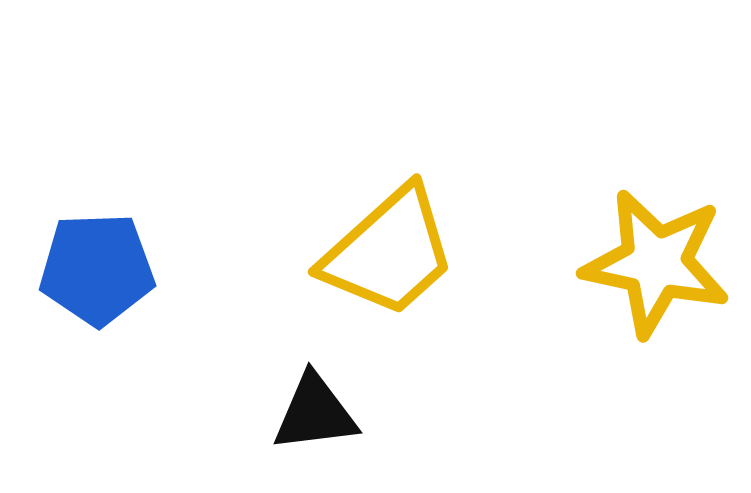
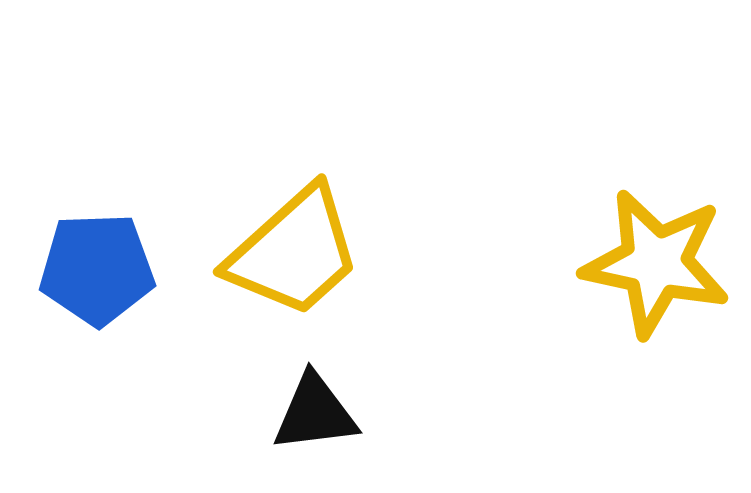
yellow trapezoid: moved 95 px left
